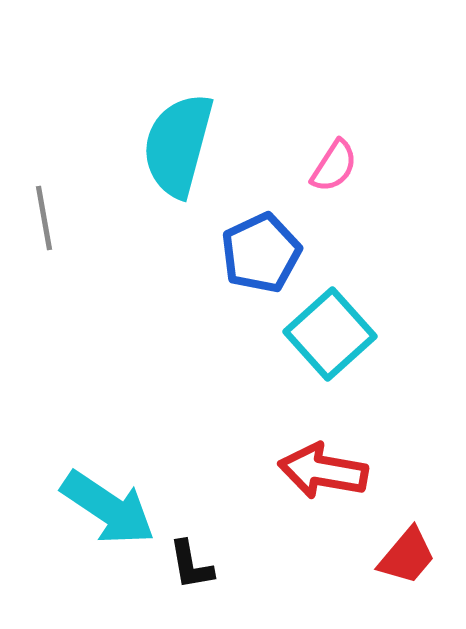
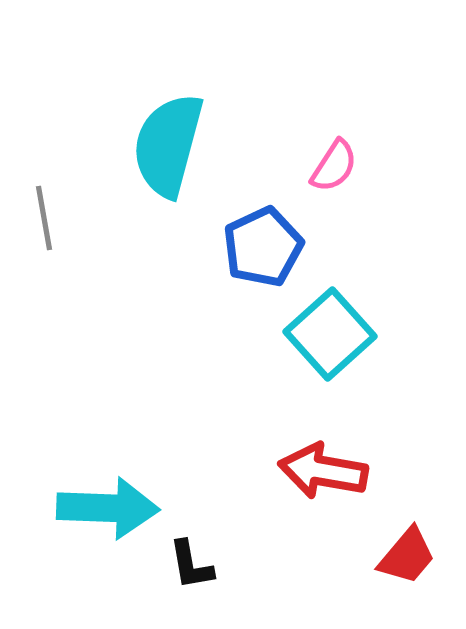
cyan semicircle: moved 10 px left
blue pentagon: moved 2 px right, 6 px up
cyan arrow: rotated 32 degrees counterclockwise
